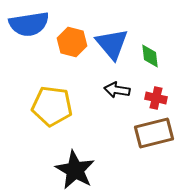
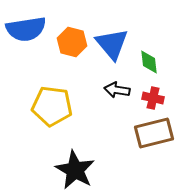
blue semicircle: moved 3 px left, 5 px down
green diamond: moved 1 px left, 6 px down
red cross: moved 3 px left
